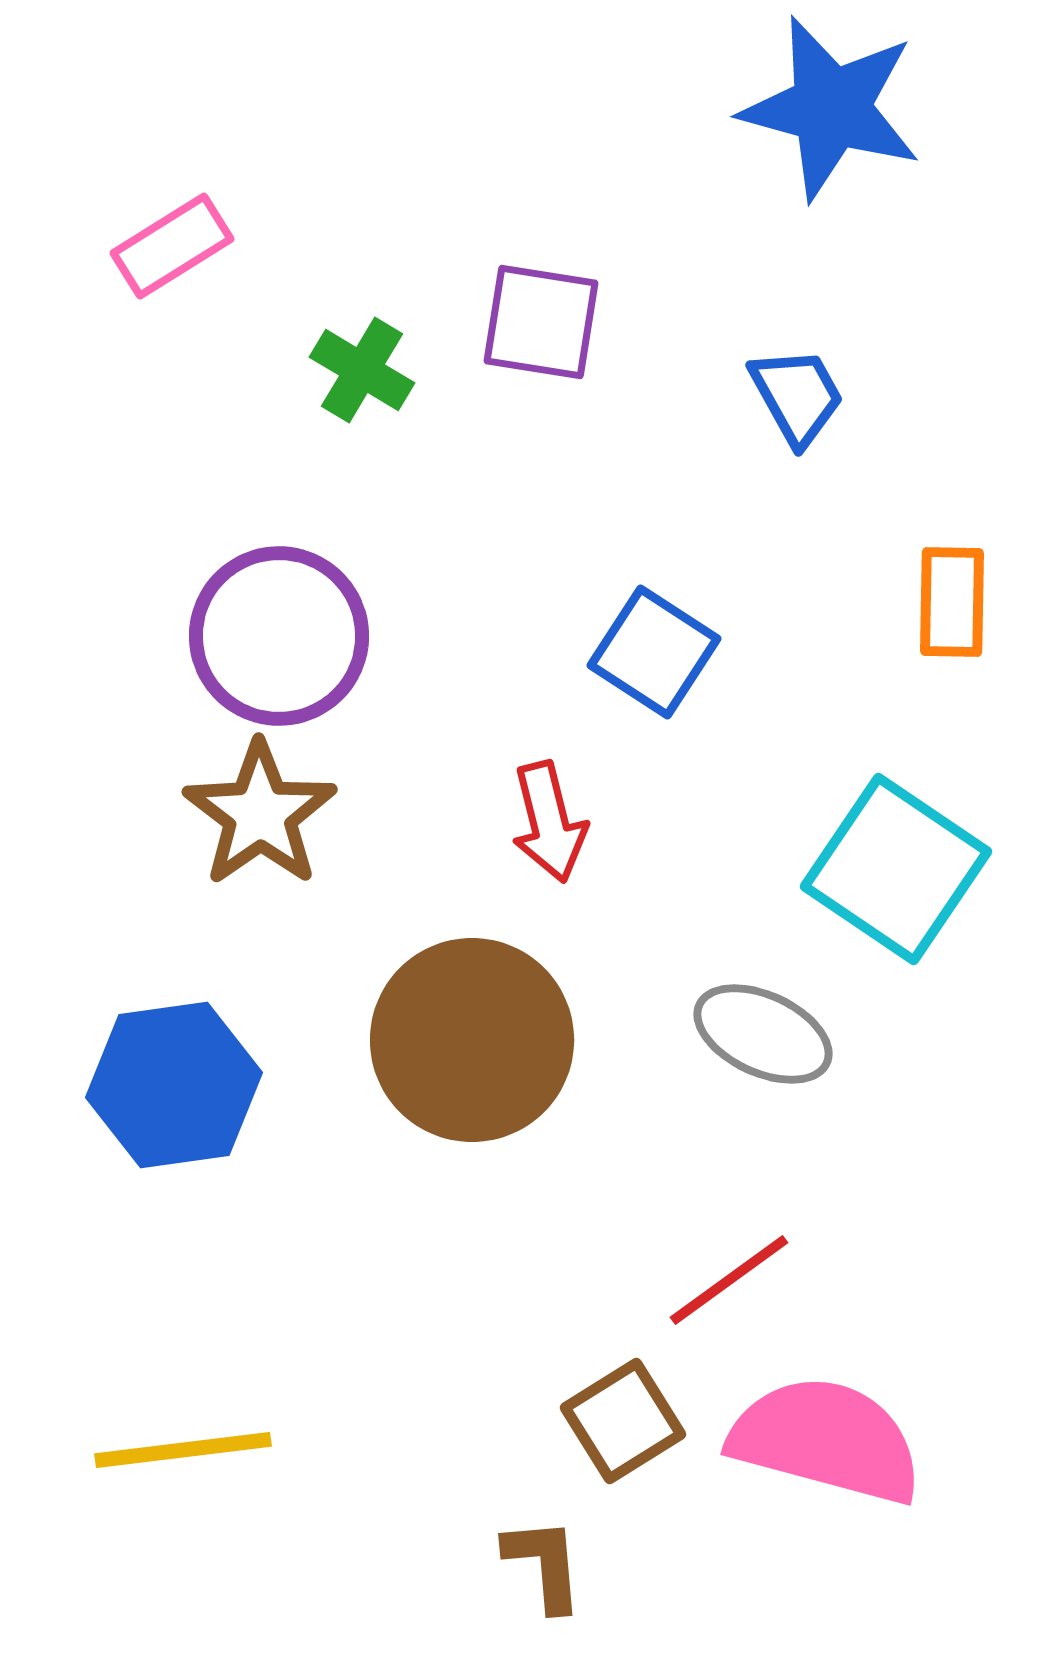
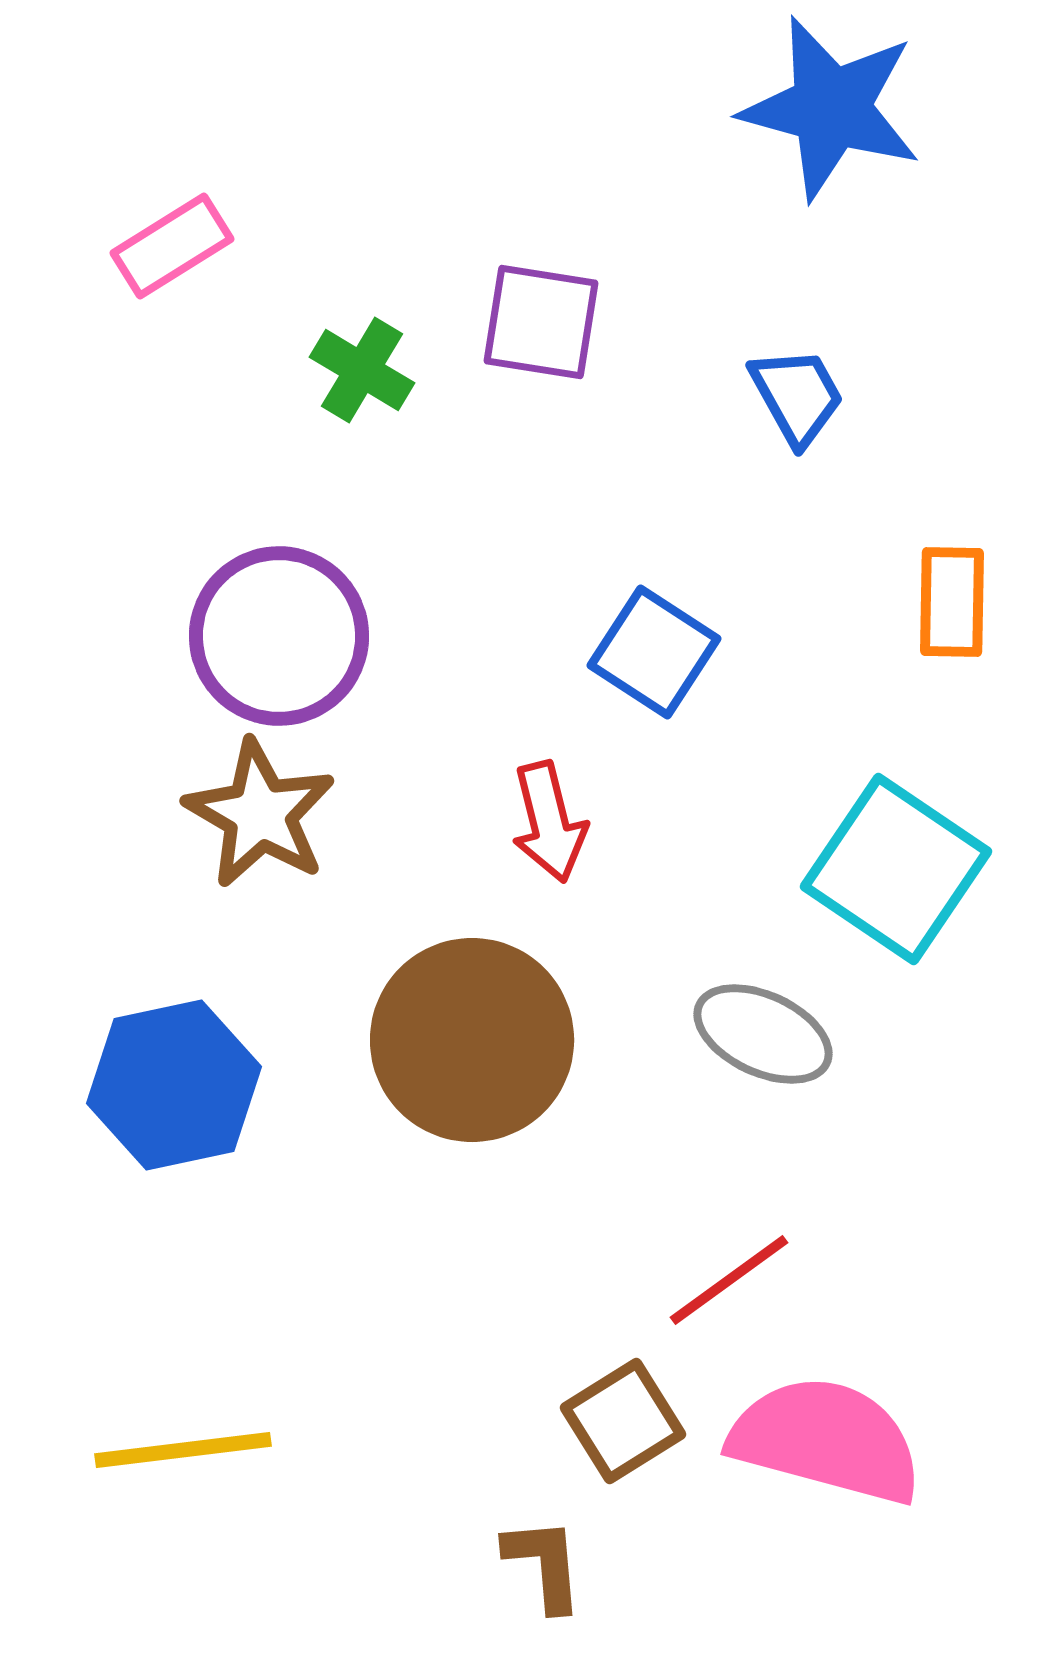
brown star: rotated 7 degrees counterclockwise
blue hexagon: rotated 4 degrees counterclockwise
